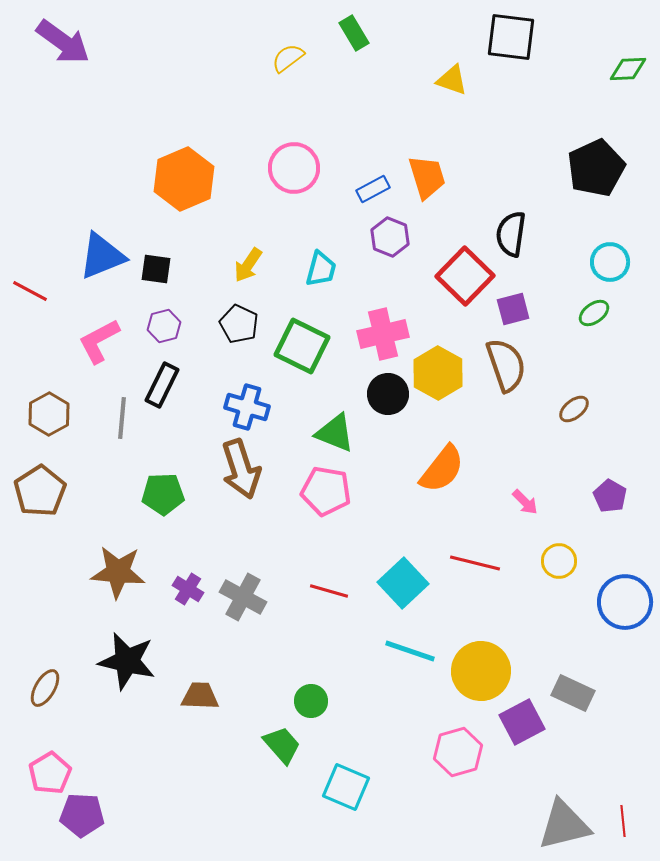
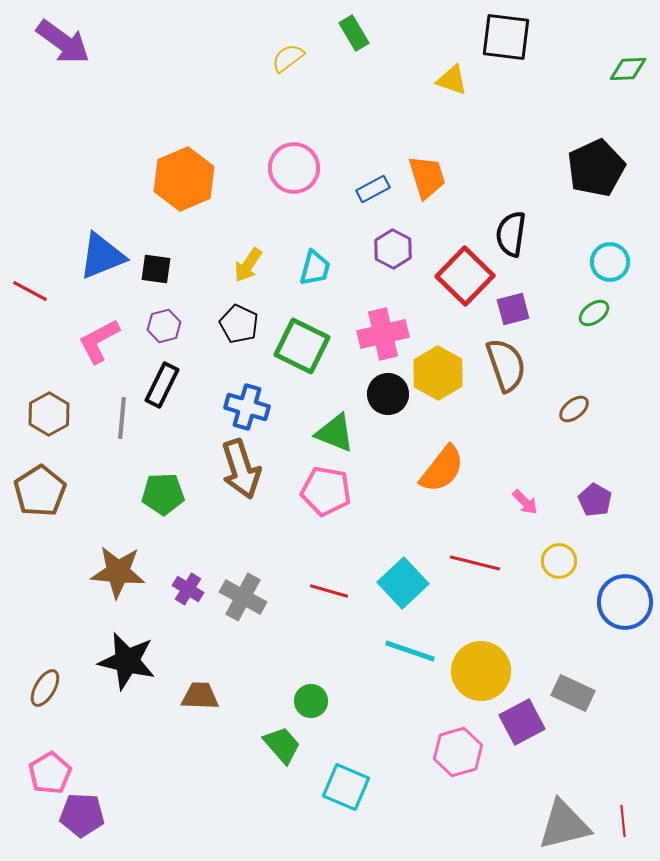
black square at (511, 37): moved 5 px left
purple hexagon at (390, 237): moved 3 px right, 12 px down; rotated 6 degrees clockwise
cyan trapezoid at (321, 269): moved 6 px left, 1 px up
purple pentagon at (610, 496): moved 15 px left, 4 px down
